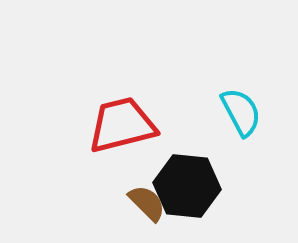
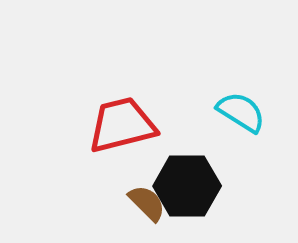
cyan semicircle: rotated 30 degrees counterclockwise
black hexagon: rotated 6 degrees counterclockwise
